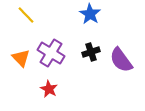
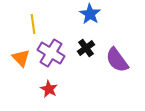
yellow line: moved 7 px right, 9 px down; rotated 36 degrees clockwise
black cross: moved 5 px left, 4 px up; rotated 18 degrees counterclockwise
purple semicircle: moved 4 px left
